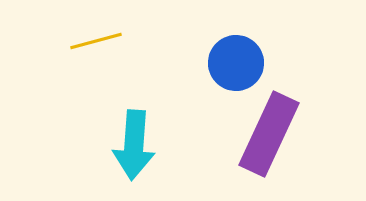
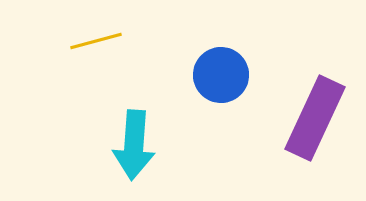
blue circle: moved 15 px left, 12 px down
purple rectangle: moved 46 px right, 16 px up
